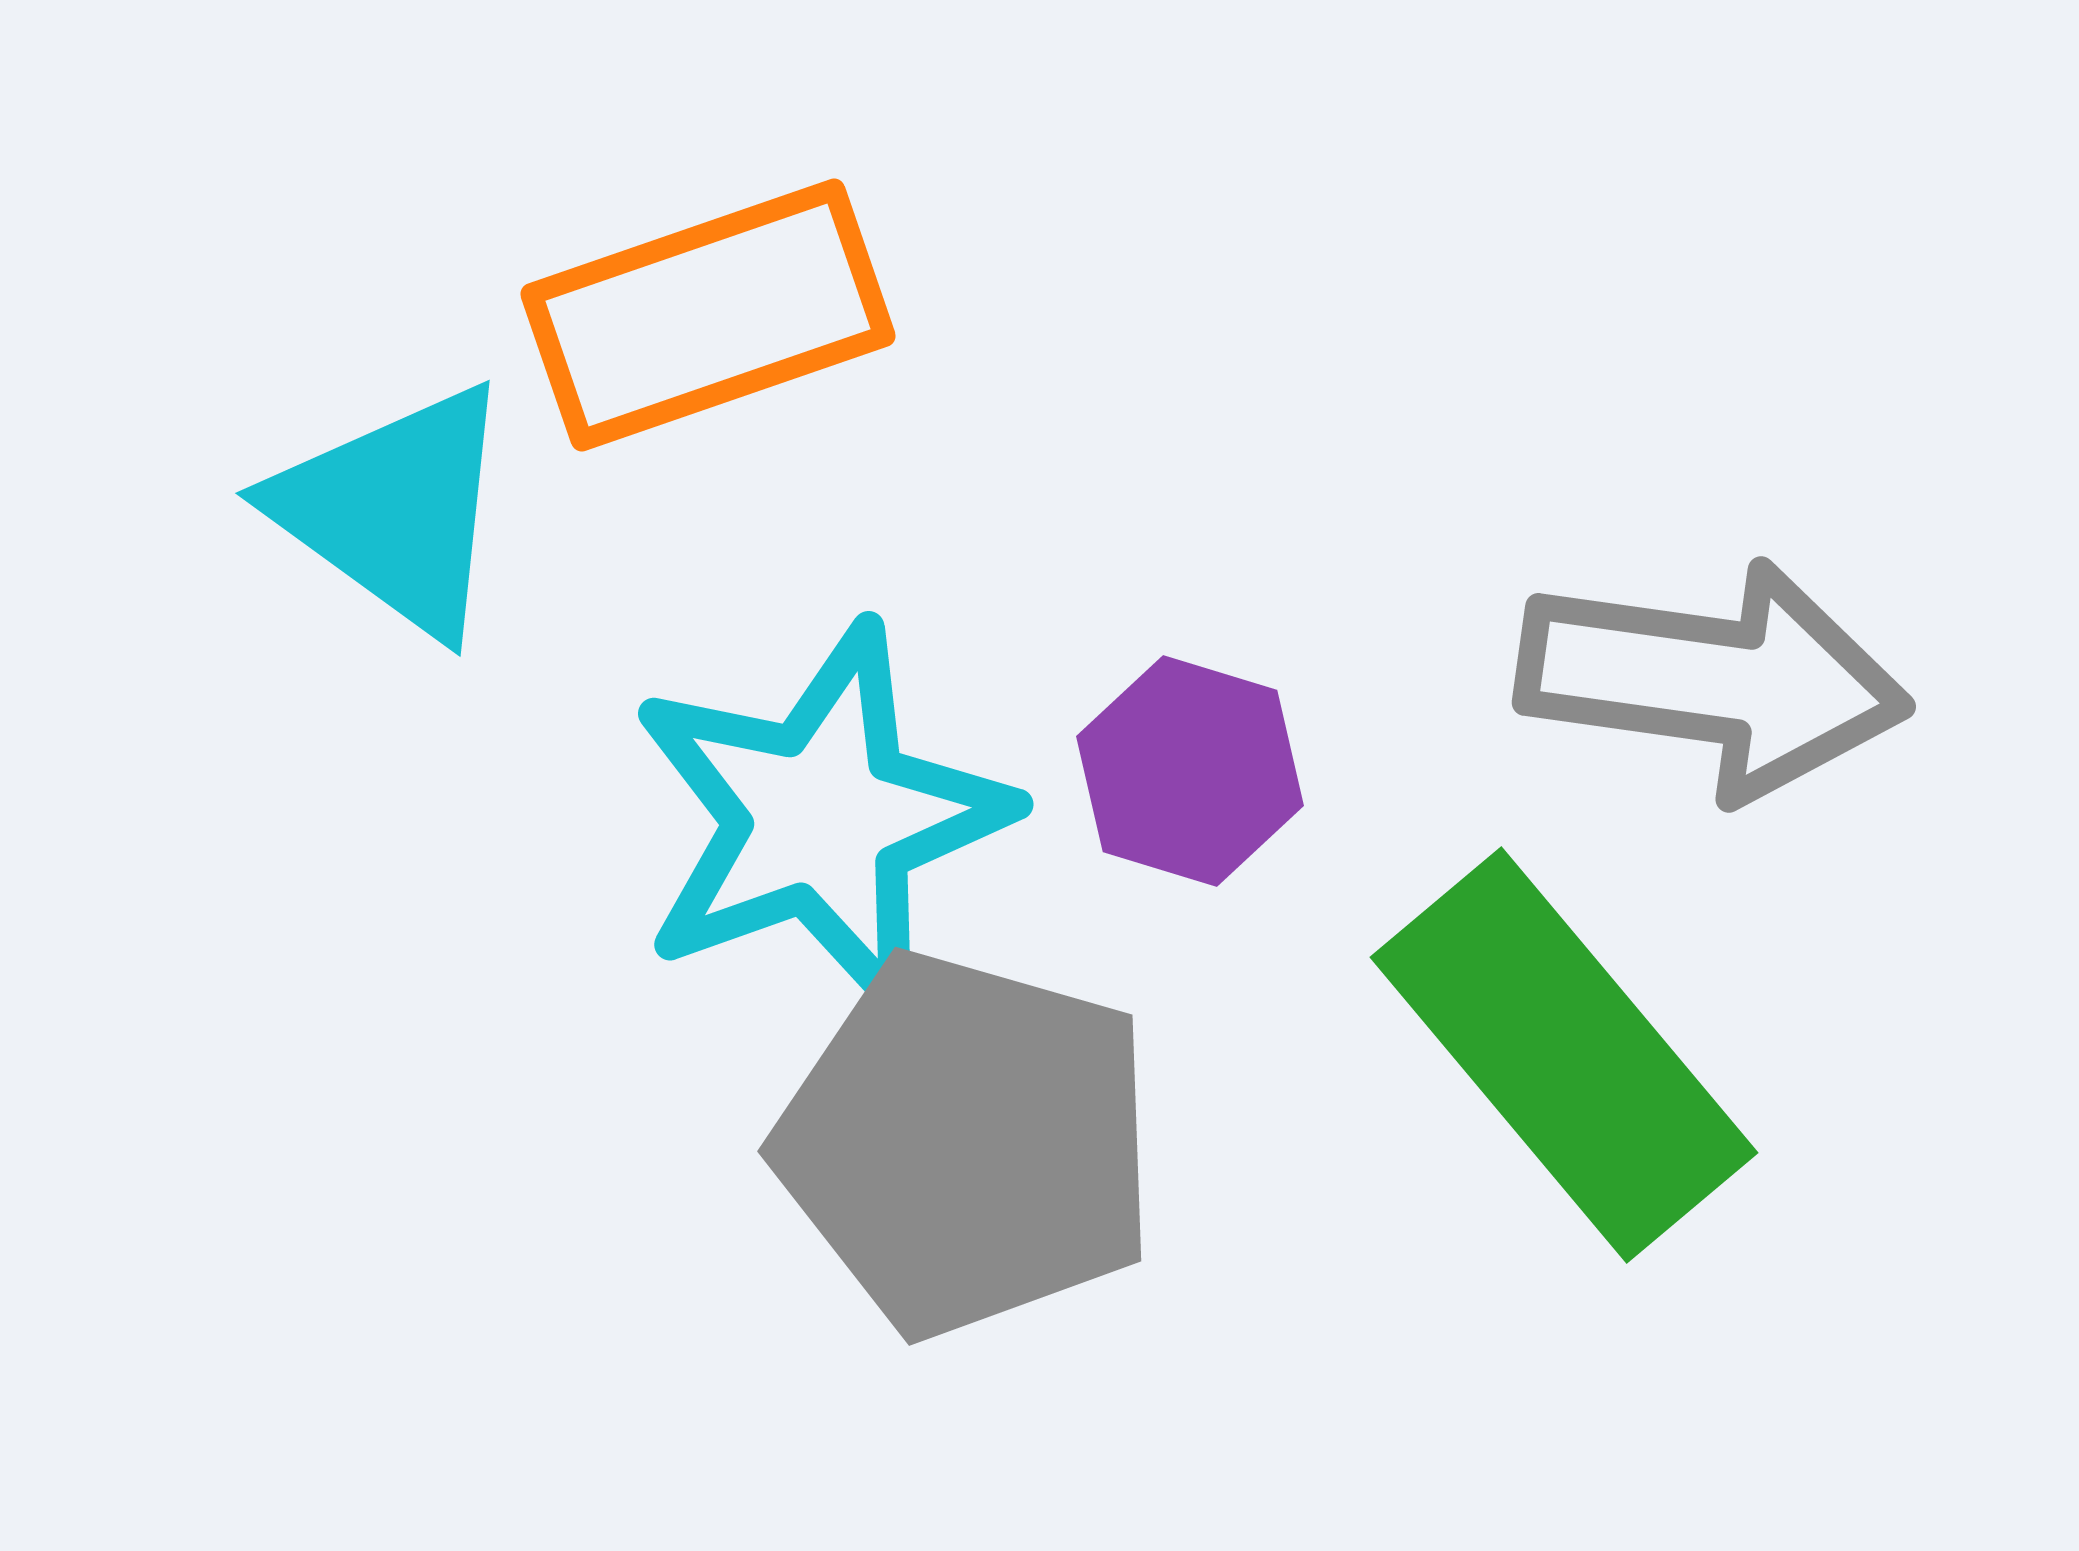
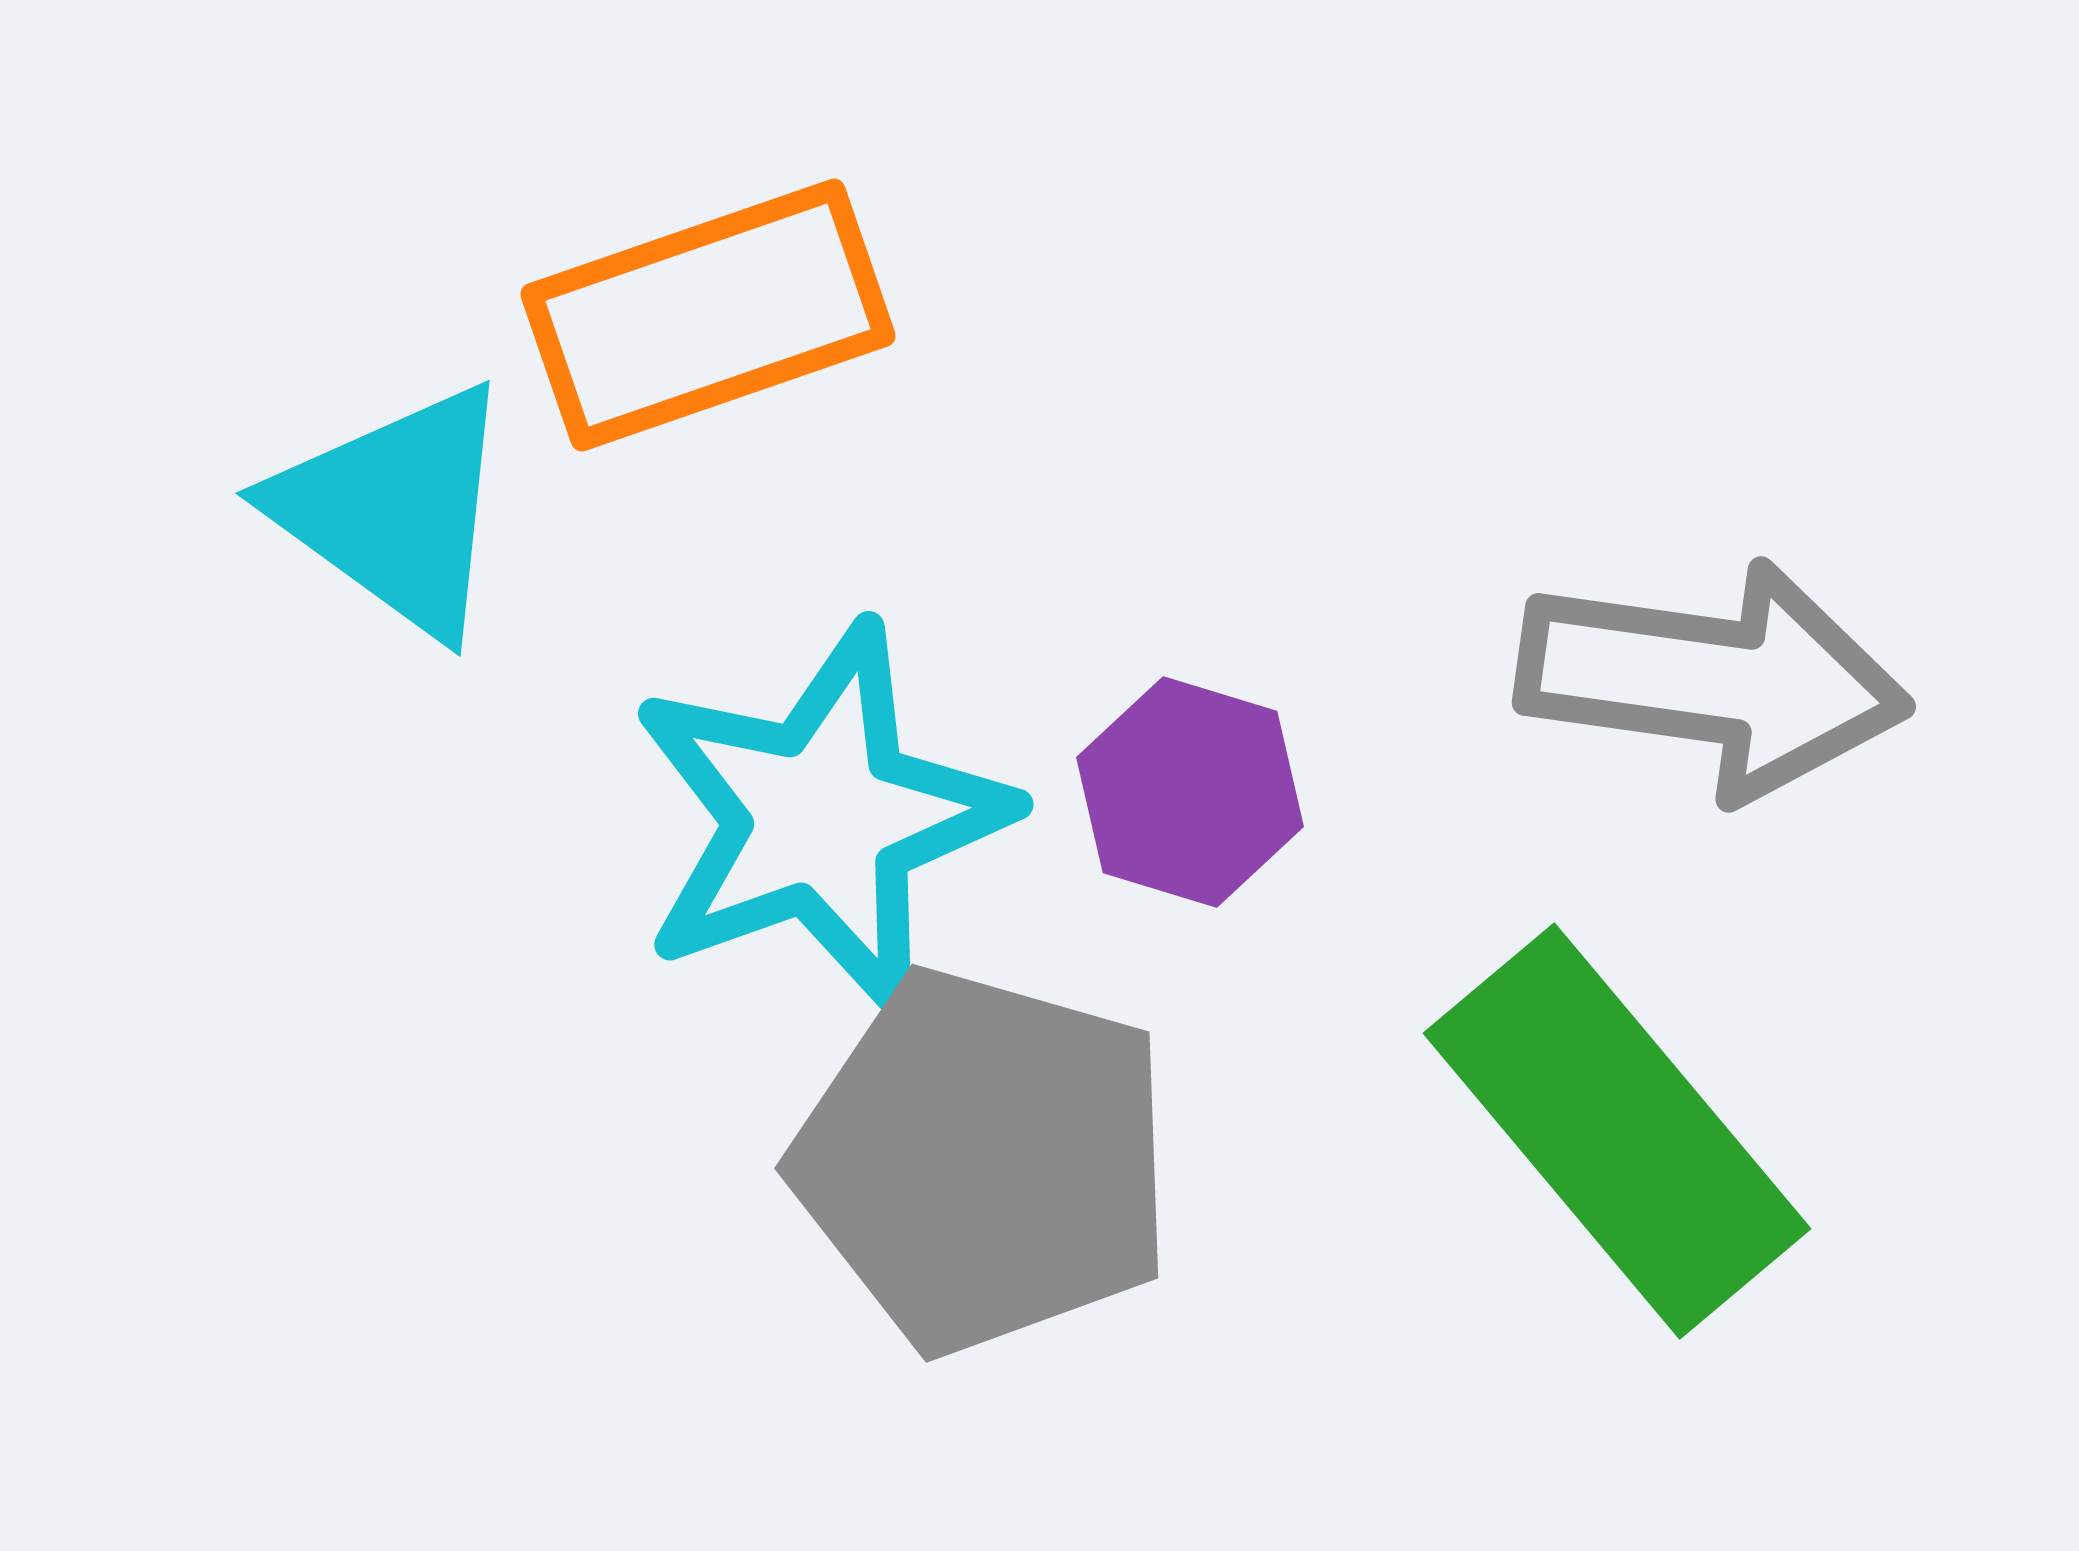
purple hexagon: moved 21 px down
green rectangle: moved 53 px right, 76 px down
gray pentagon: moved 17 px right, 17 px down
